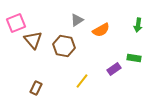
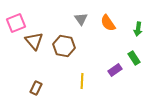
gray triangle: moved 4 px right, 1 px up; rotated 32 degrees counterclockwise
green arrow: moved 4 px down
orange semicircle: moved 7 px right, 7 px up; rotated 84 degrees clockwise
brown triangle: moved 1 px right, 1 px down
green rectangle: rotated 48 degrees clockwise
purple rectangle: moved 1 px right, 1 px down
yellow line: rotated 35 degrees counterclockwise
